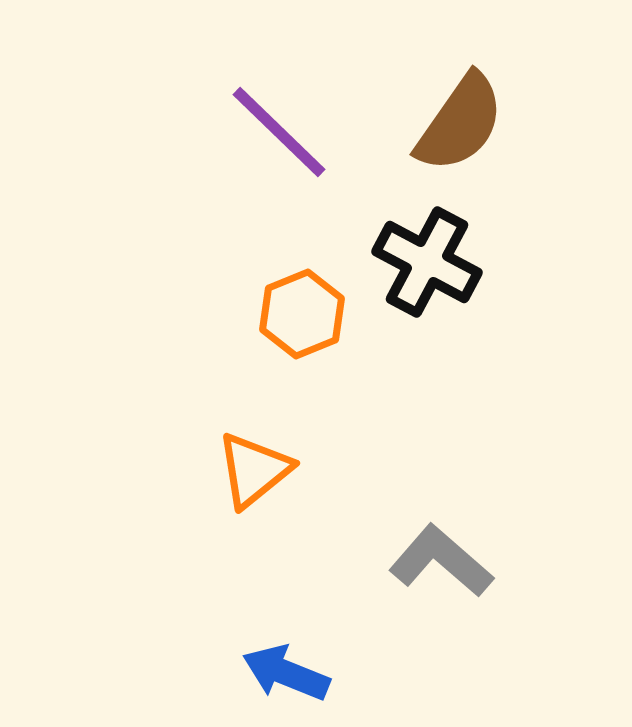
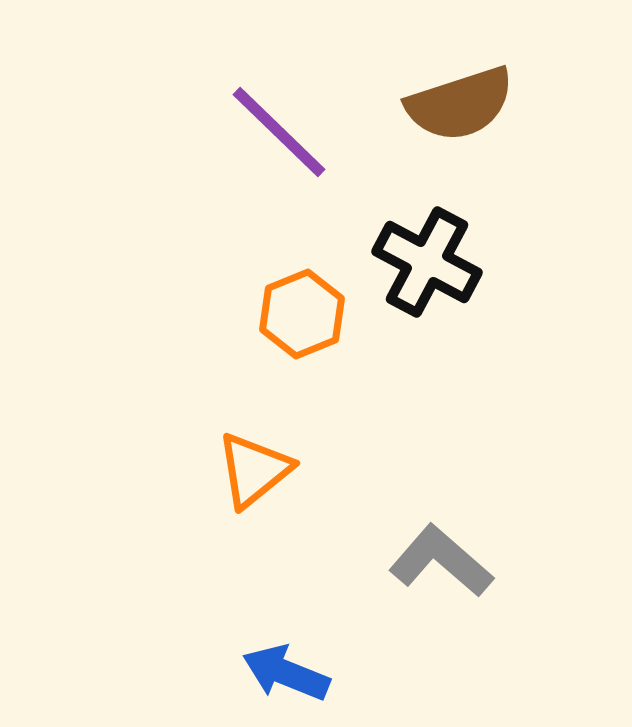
brown semicircle: moved 19 px up; rotated 37 degrees clockwise
